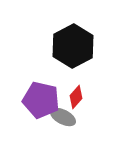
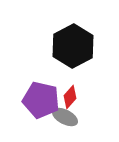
red diamond: moved 6 px left
gray ellipse: moved 2 px right
